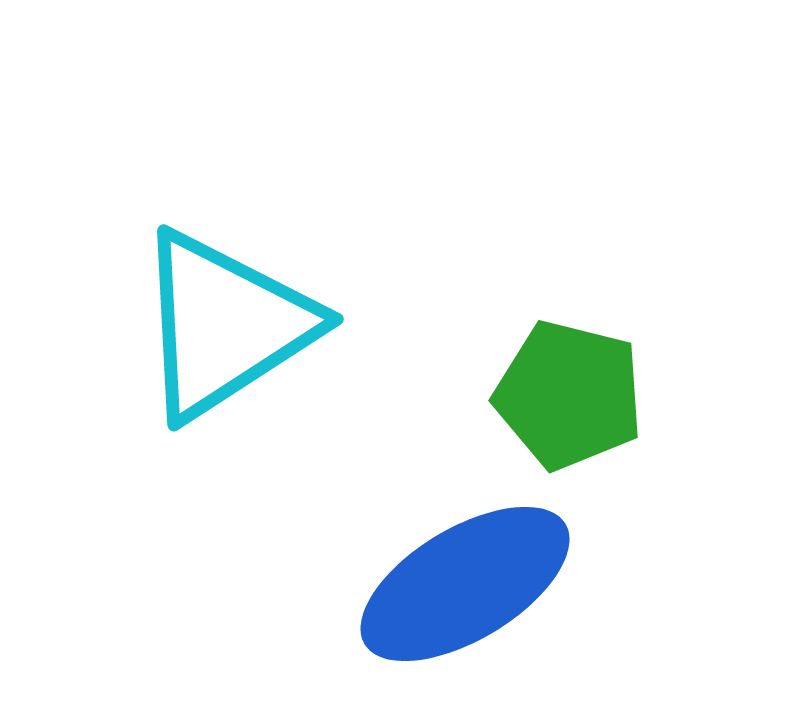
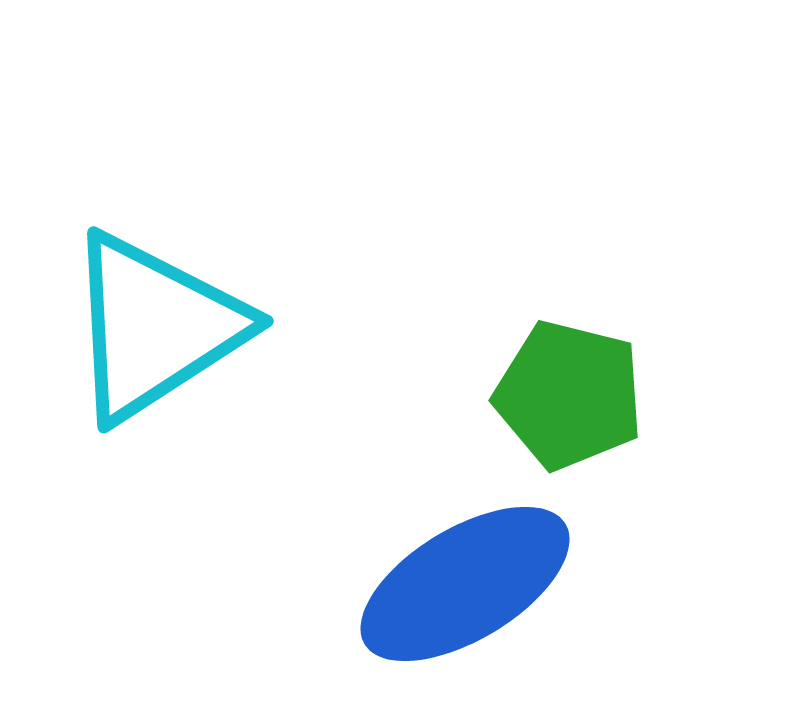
cyan triangle: moved 70 px left, 2 px down
